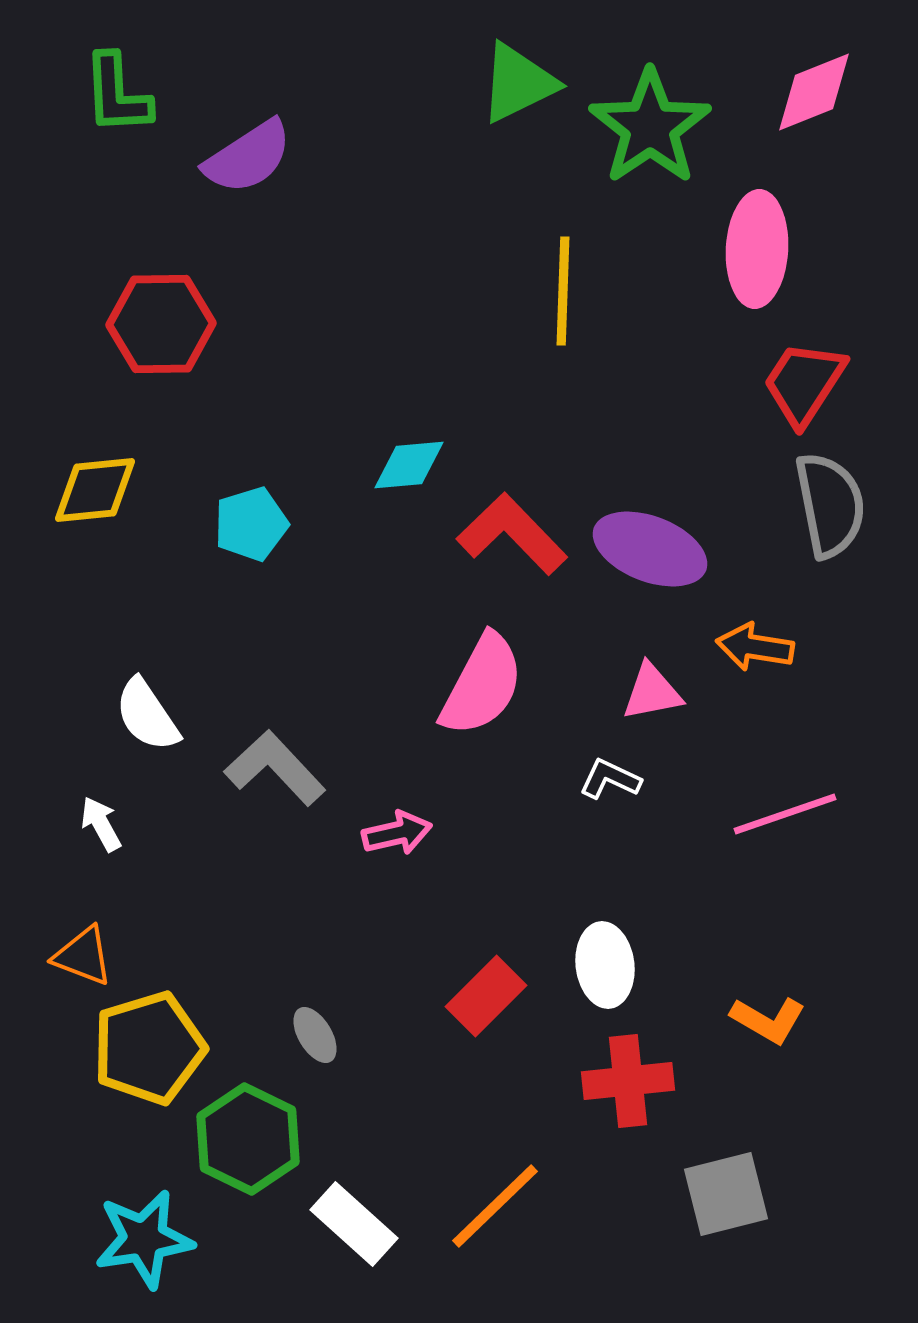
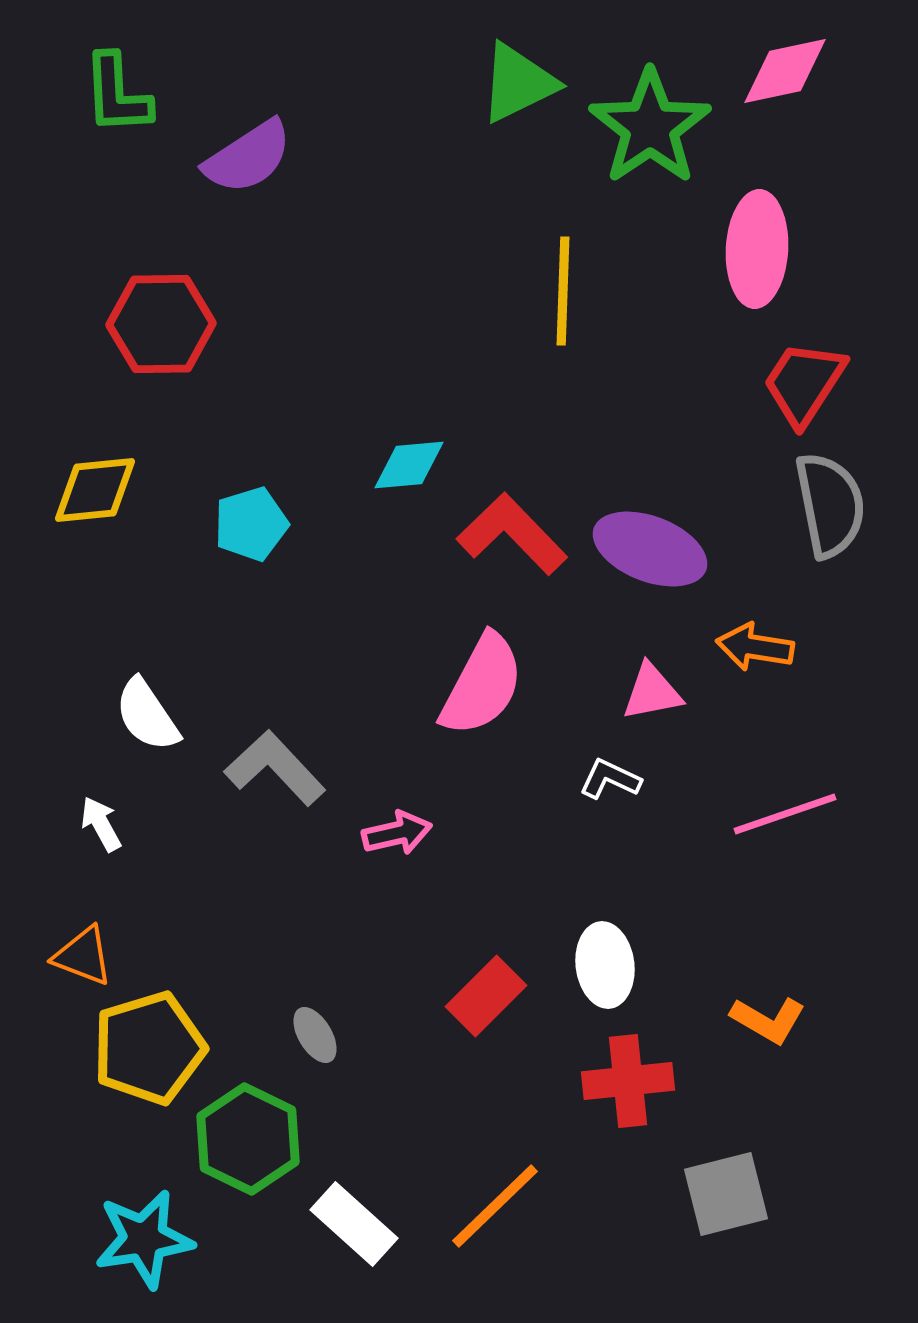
pink diamond: moved 29 px left, 21 px up; rotated 10 degrees clockwise
